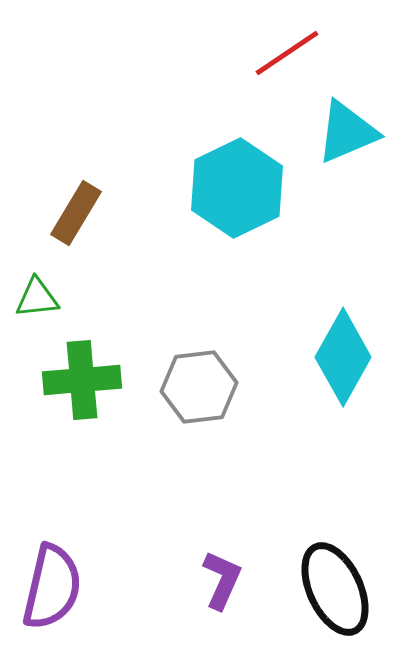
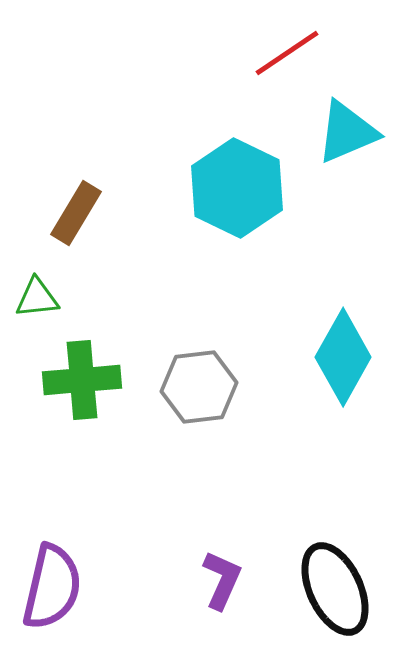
cyan hexagon: rotated 8 degrees counterclockwise
